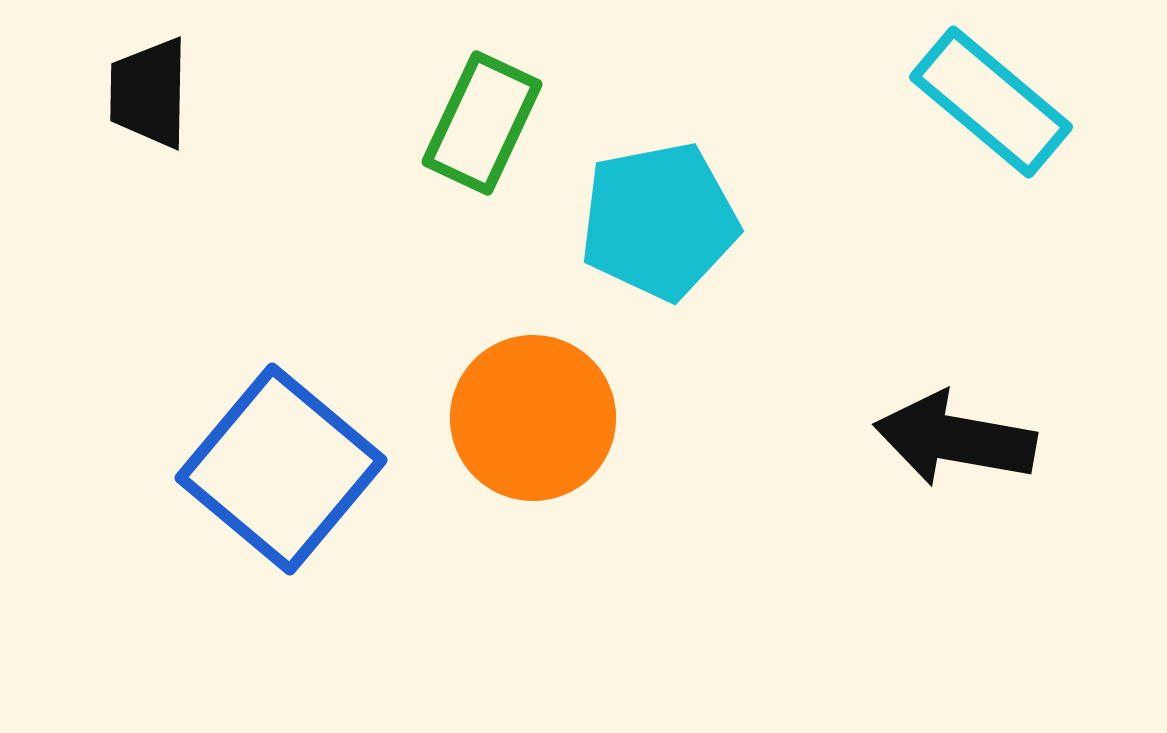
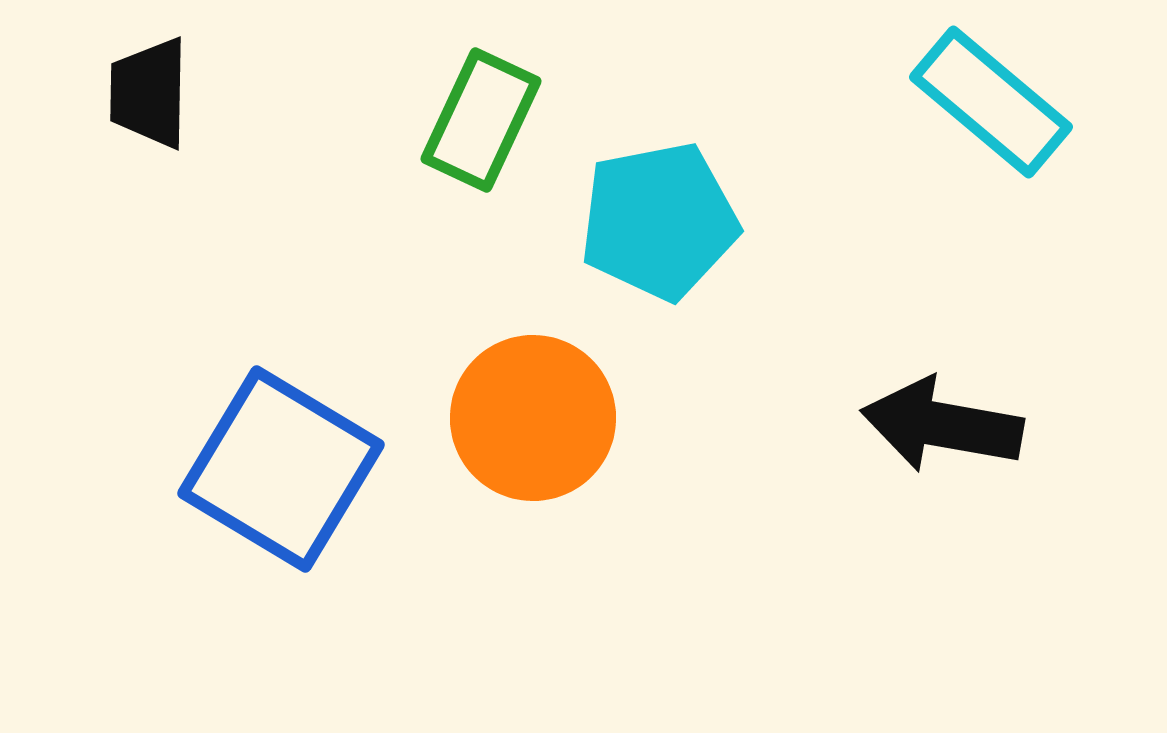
green rectangle: moved 1 px left, 3 px up
black arrow: moved 13 px left, 14 px up
blue square: rotated 9 degrees counterclockwise
